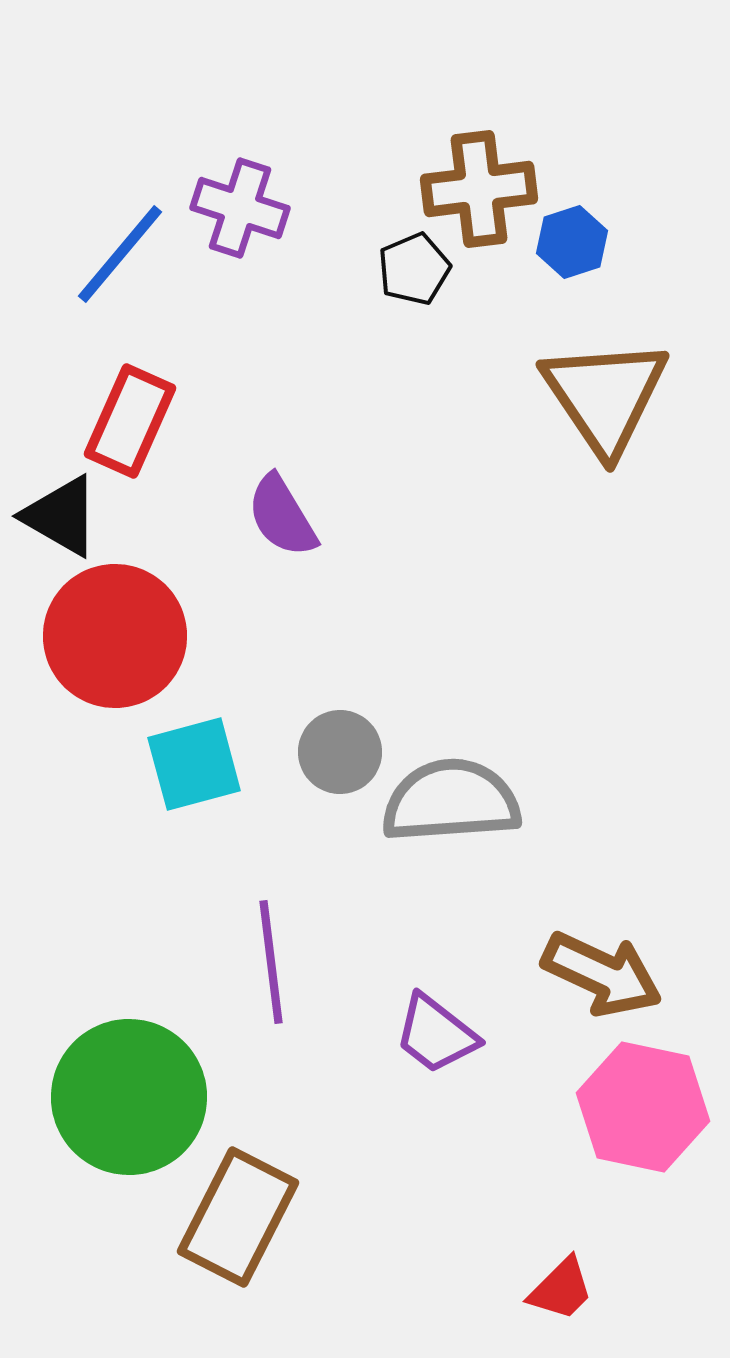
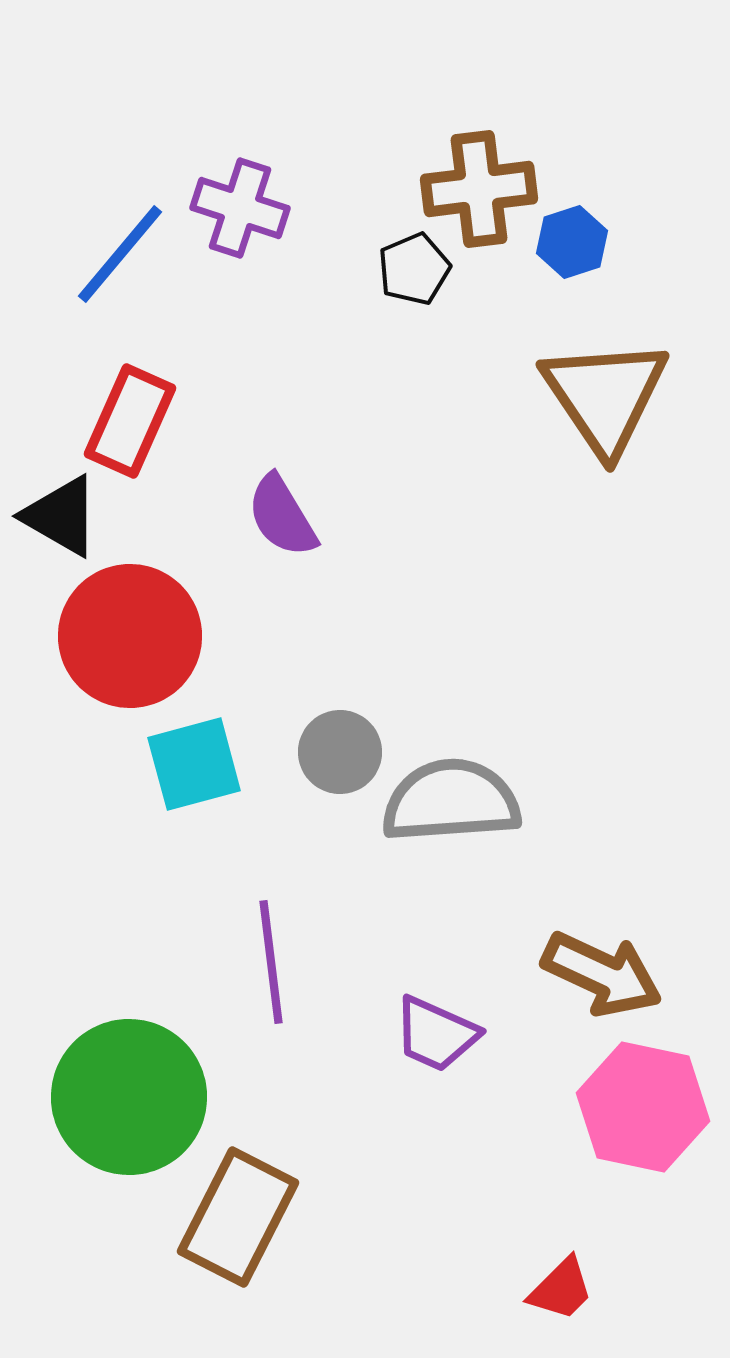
red circle: moved 15 px right
purple trapezoid: rotated 14 degrees counterclockwise
